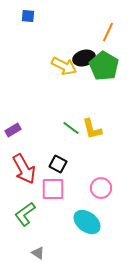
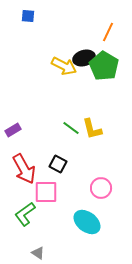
pink square: moved 7 px left, 3 px down
